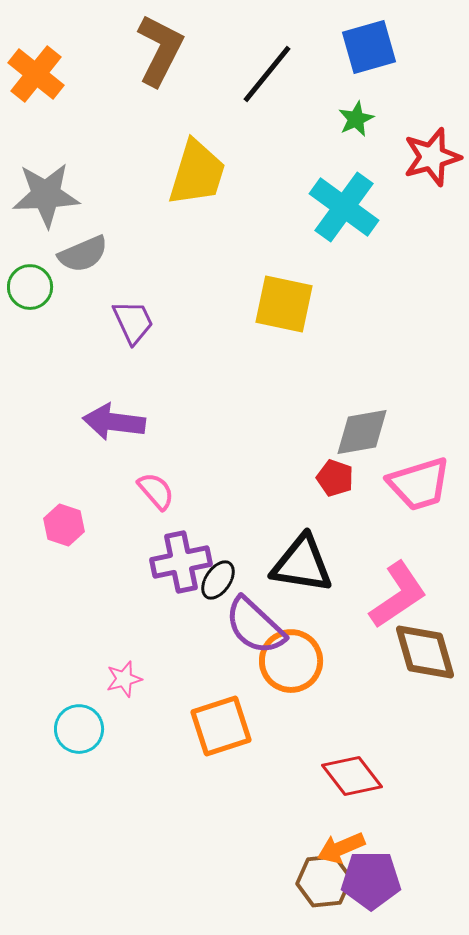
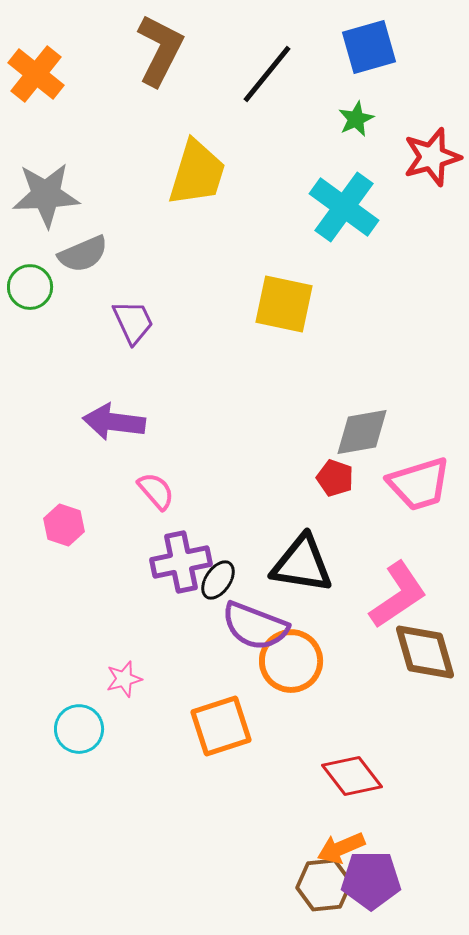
purple semicircle: rotated 22 degrees counterclockwise
brown hexagon: moved 4 px down
